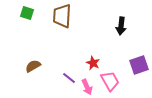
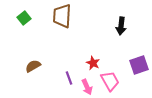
green square: moved 3 px left, 5 px down; rotated 32 degrees clockwise
purple line: rotated 32 degrees clockwise
